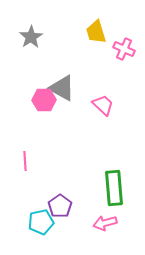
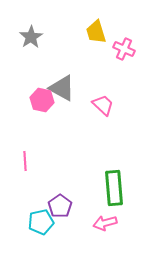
pink hexagon: moved 2 px left; rotated 15 degrees clockwise
